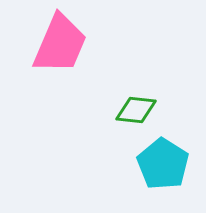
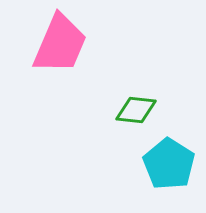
cyan pentagon: moved 6 px right
